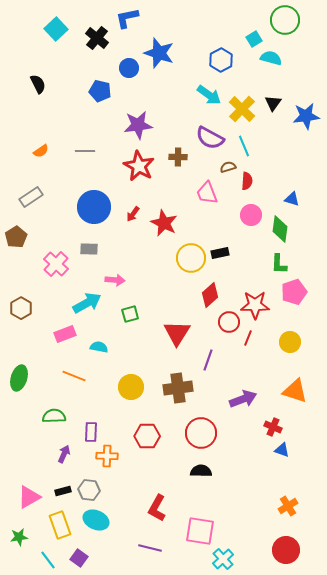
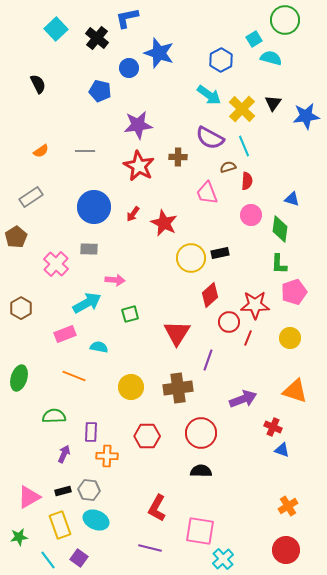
yellow circle at (290, 342): moved 4 px up
